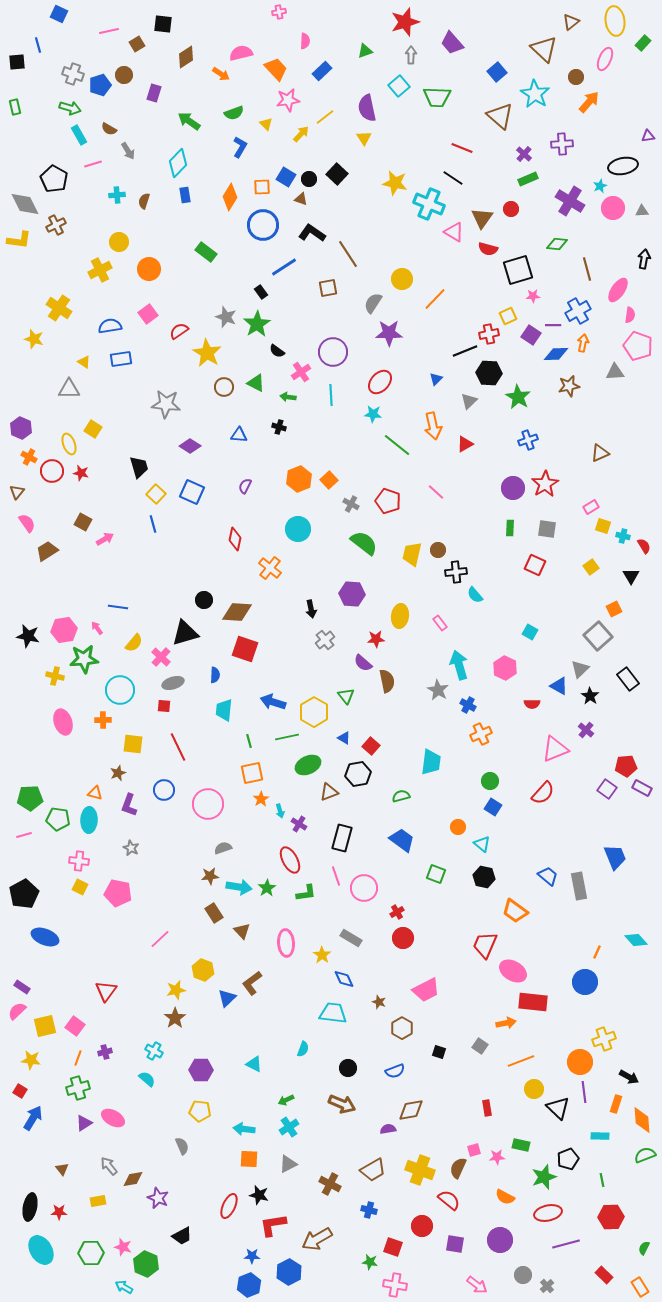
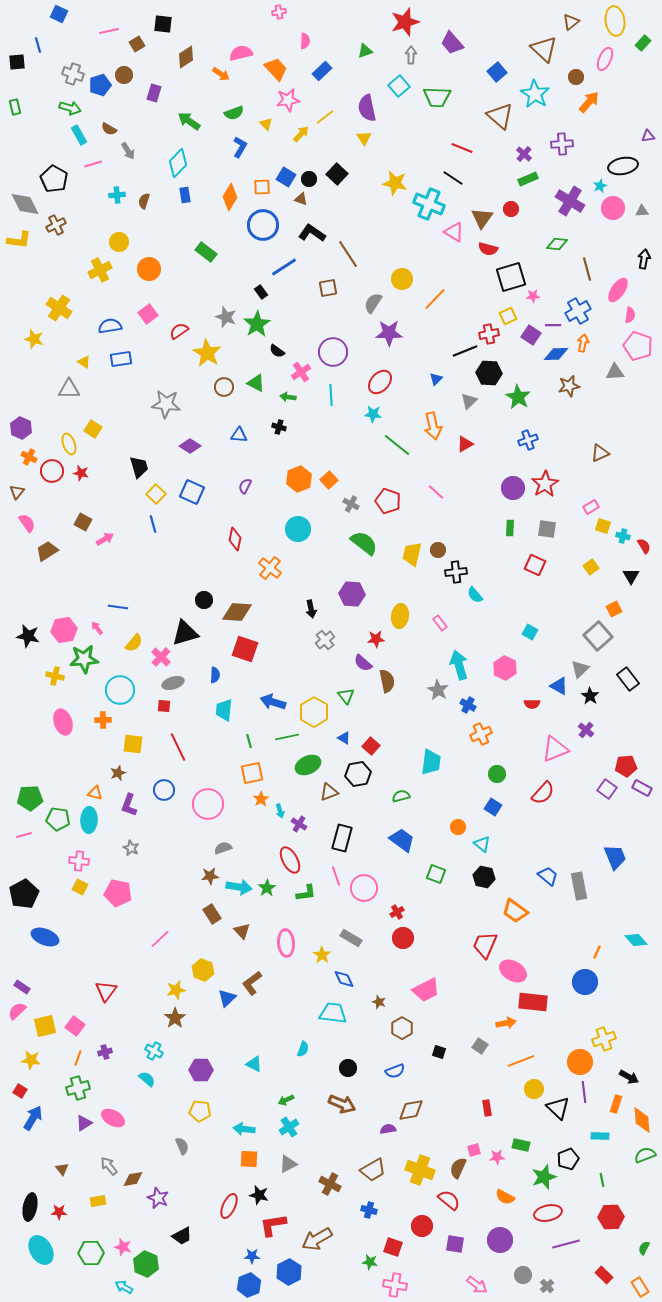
black square at (518, 270): moved 7 px left, 7 px down
green circle at (490, 781): moved 7 px right, 7 px up
brown rectangle at (214, 913): moved 2 px left, 1 px down
